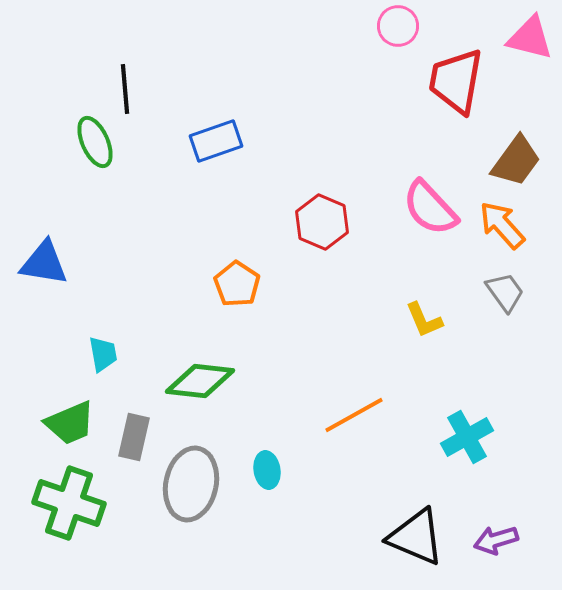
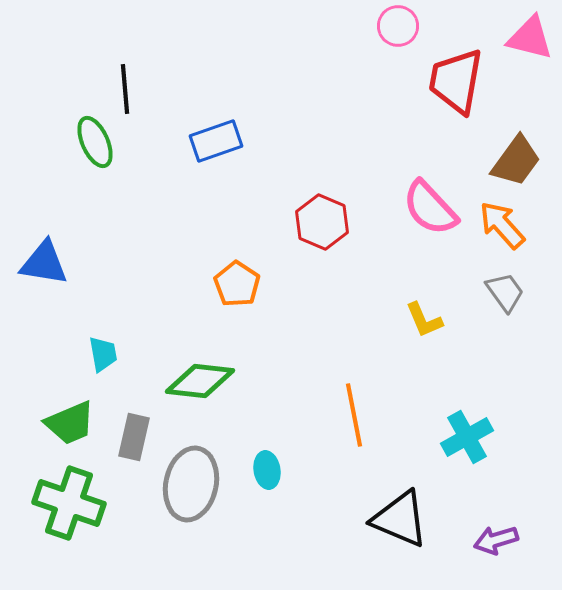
orange line: rotated 72 degrees counterclockwise
black triangle: moved 16 px left, 18 px up
